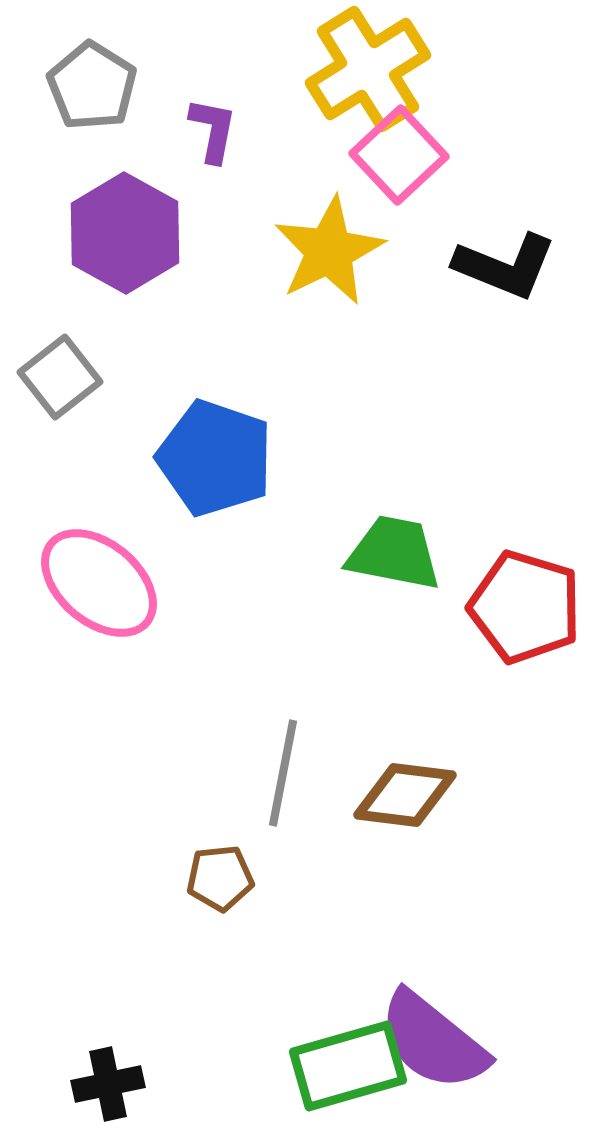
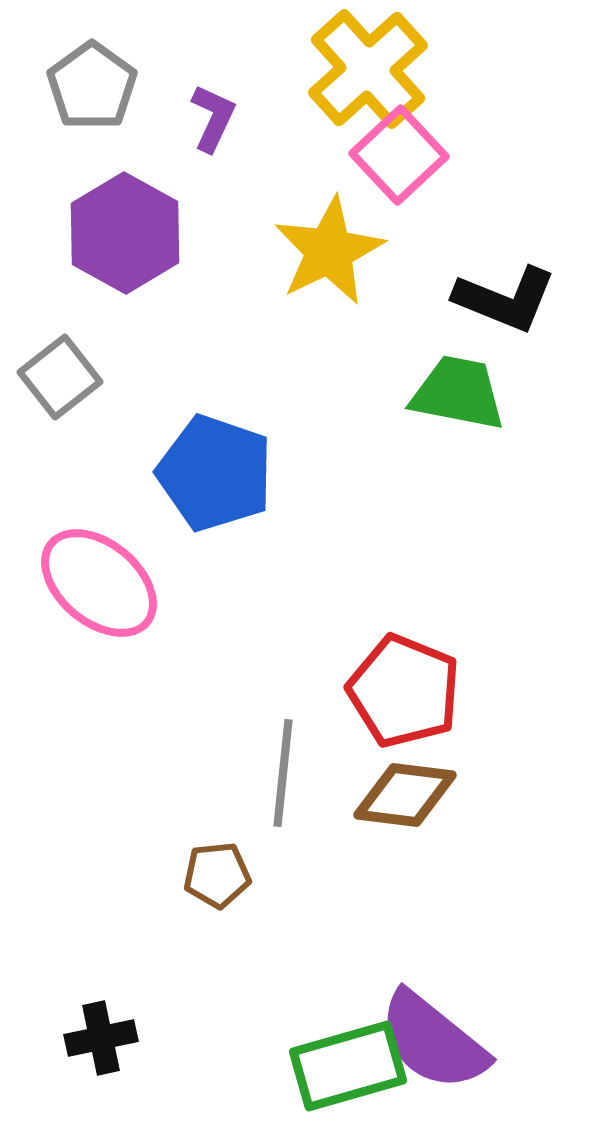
yellow cross: rotated 10 degrees counterclockwise
gray pentagon: rotated 4 degrees clockwise
purple L-shape: moved 12 px up; rotated 14 degrees clockwise
black L-shape: moved 33 px down
blue pentagon: moved 15 px down
green trapezoid: moved 64 px right, 160 px up
red pentagon: moved 121 px left, 84 px down; rotated 5 degrees clockwise
gray line: rotated 5 degrees counterclockwise
brown pentagon: moved 3 px left, 3 px up
black cross: moved 7 px left, 46 px up
